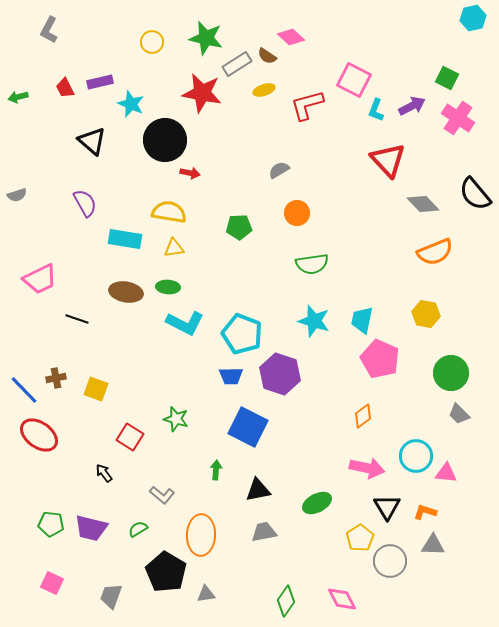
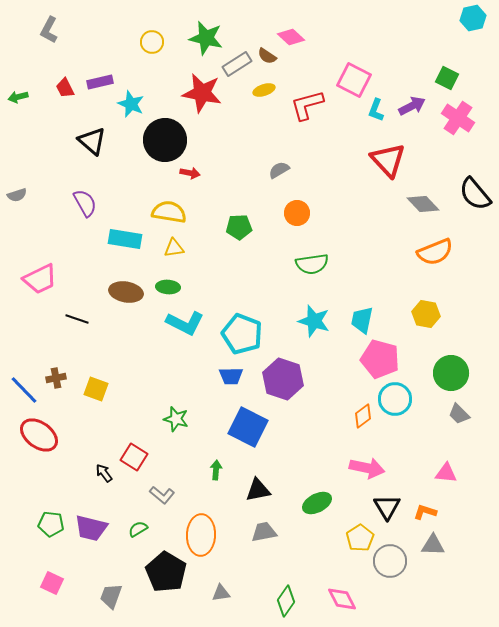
pink pentagon at (380, 359): rotated 9 degrees counterclockwise
purple hexagon at (280, 374): moved 3 px right, 5 px down
red square at (130, 437): moved 4 px right, 20 px down
cyan circle at (416, 456): moved 21 px left, 57 px up
gray triangle at (206, 594): moved 15 px right, 1 px up
